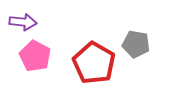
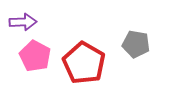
purple arrow: rotated 8 degrees counterclockwise
red pentagon: moved 10 px left
